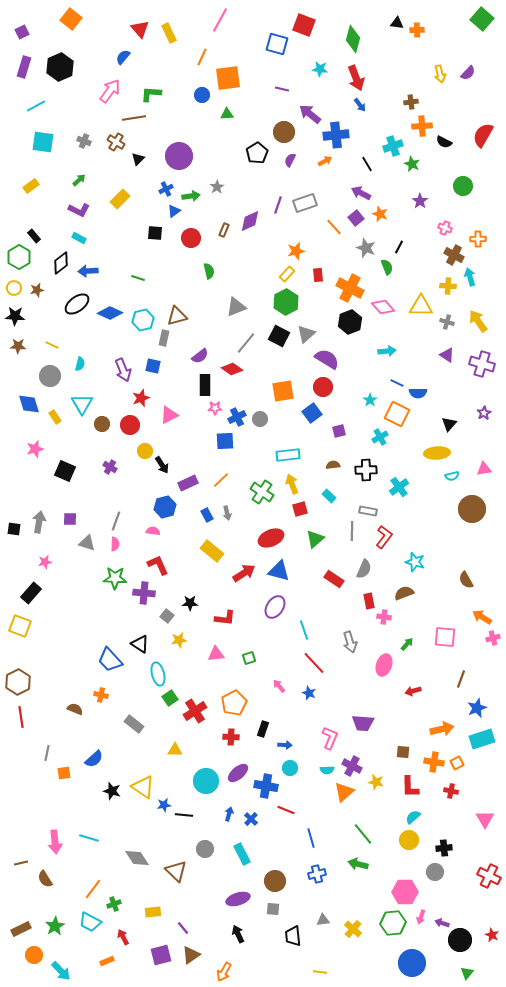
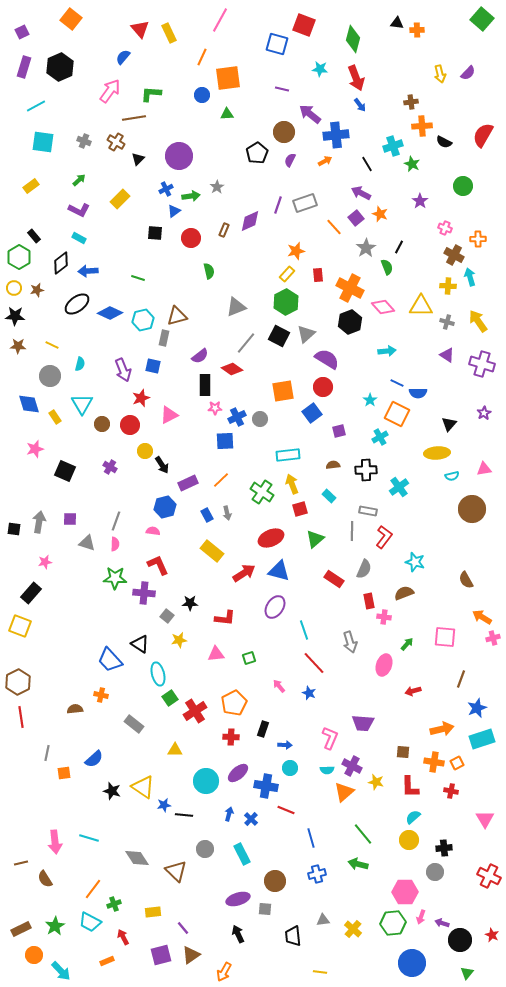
gray star at (366, 248): rotated 18 degrees clockwise
brown semicircle at (75, 709): rotated 28 degrees counterclockwise
gray square at (273, 909): moved 8 px left
